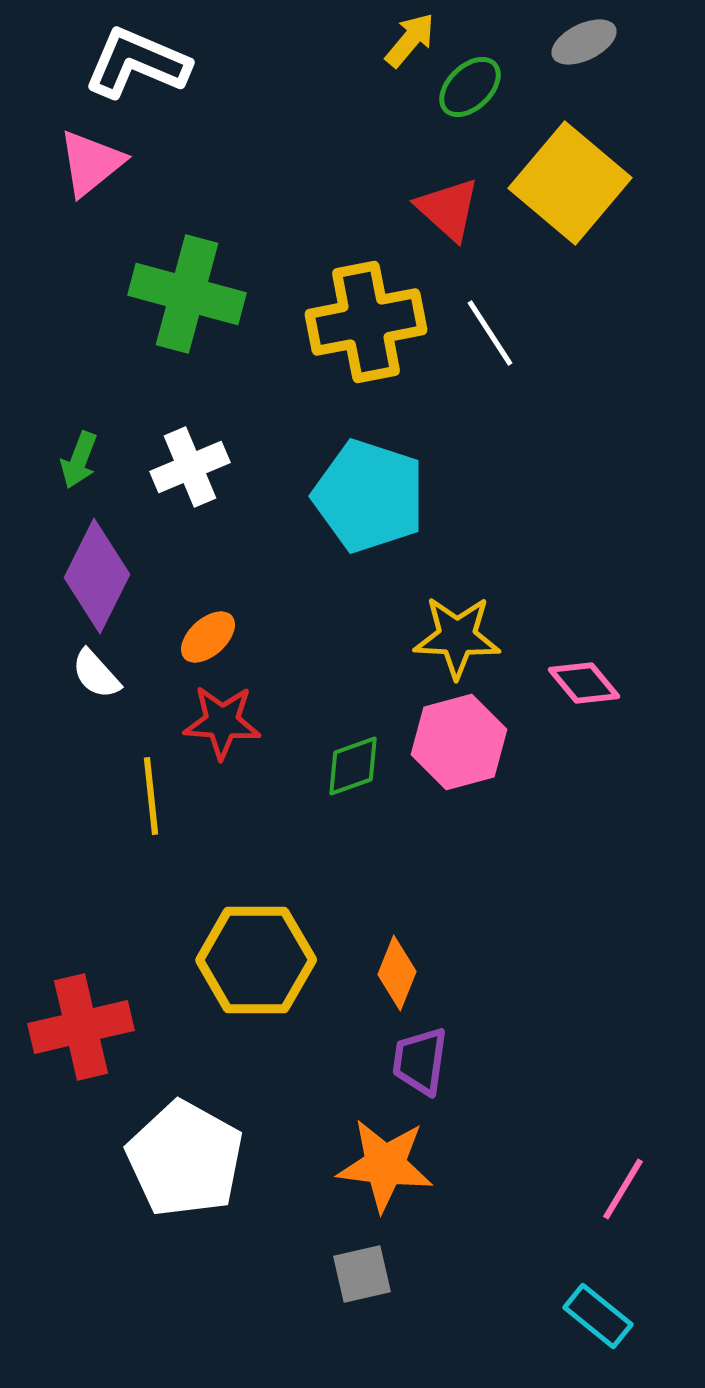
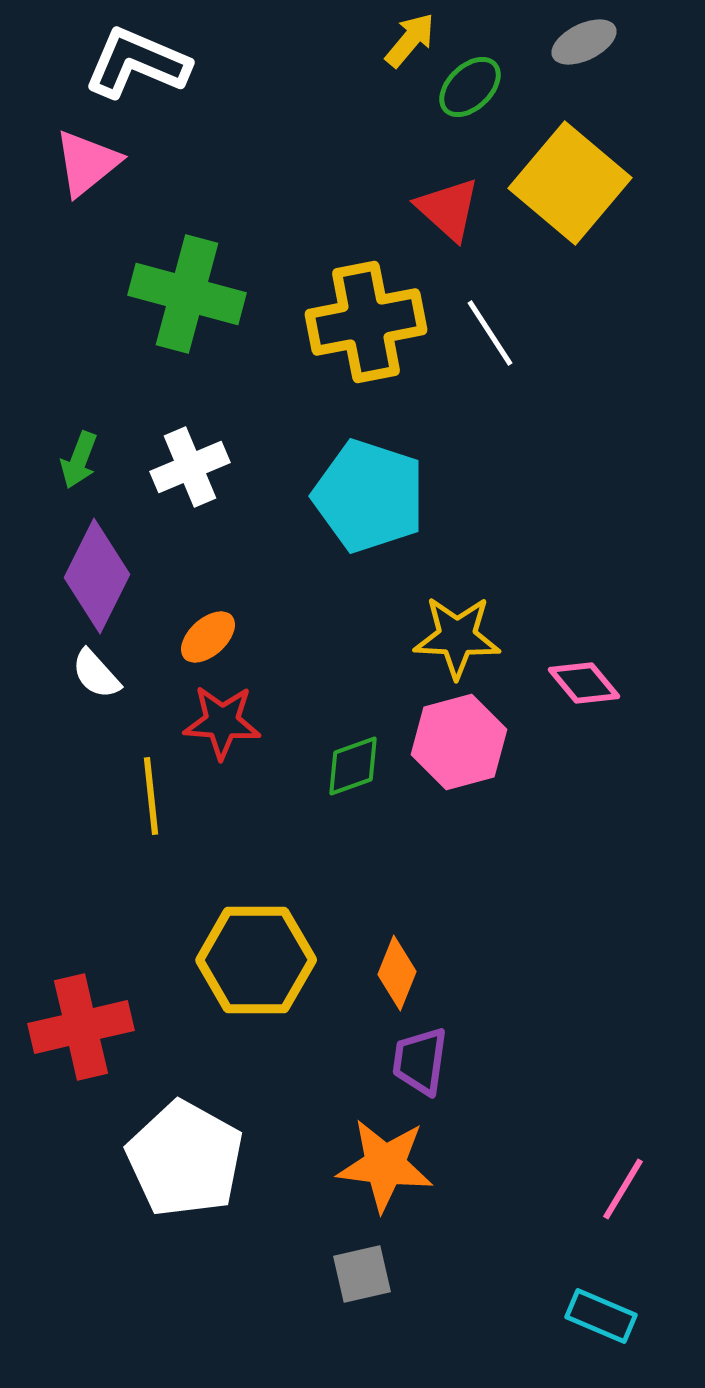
pink triangle: moved 4 px left
cyan rectangle: moved 3 px right; rotated 16 degrees counterclockwise
